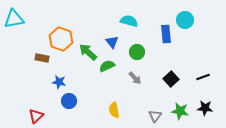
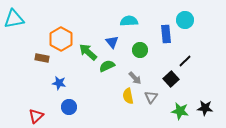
cyan semicircle: rotated 18 degrees counterclockwise
orange hexagon: rotated 10 degrees clockwise
green circle: moved 3 px right, 2 px up
black line: moved 18 px left, 16 px up; rotated 24 degrees counterclockwise
blue star: moved 1 px down
blue circle: moved 6 px down
yellow semicircle: moved 14 px right, 14 px up
gray triangle: moved 4 px left, 19 px up
